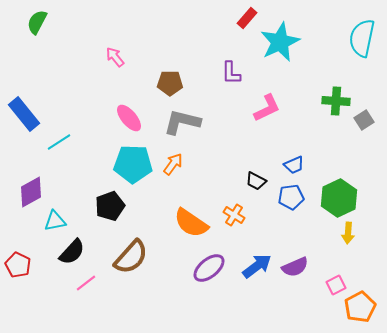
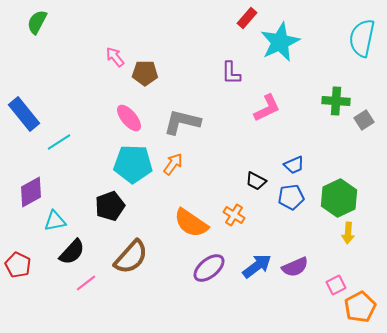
brown pentagon: moved 25 px left, 10 px up
